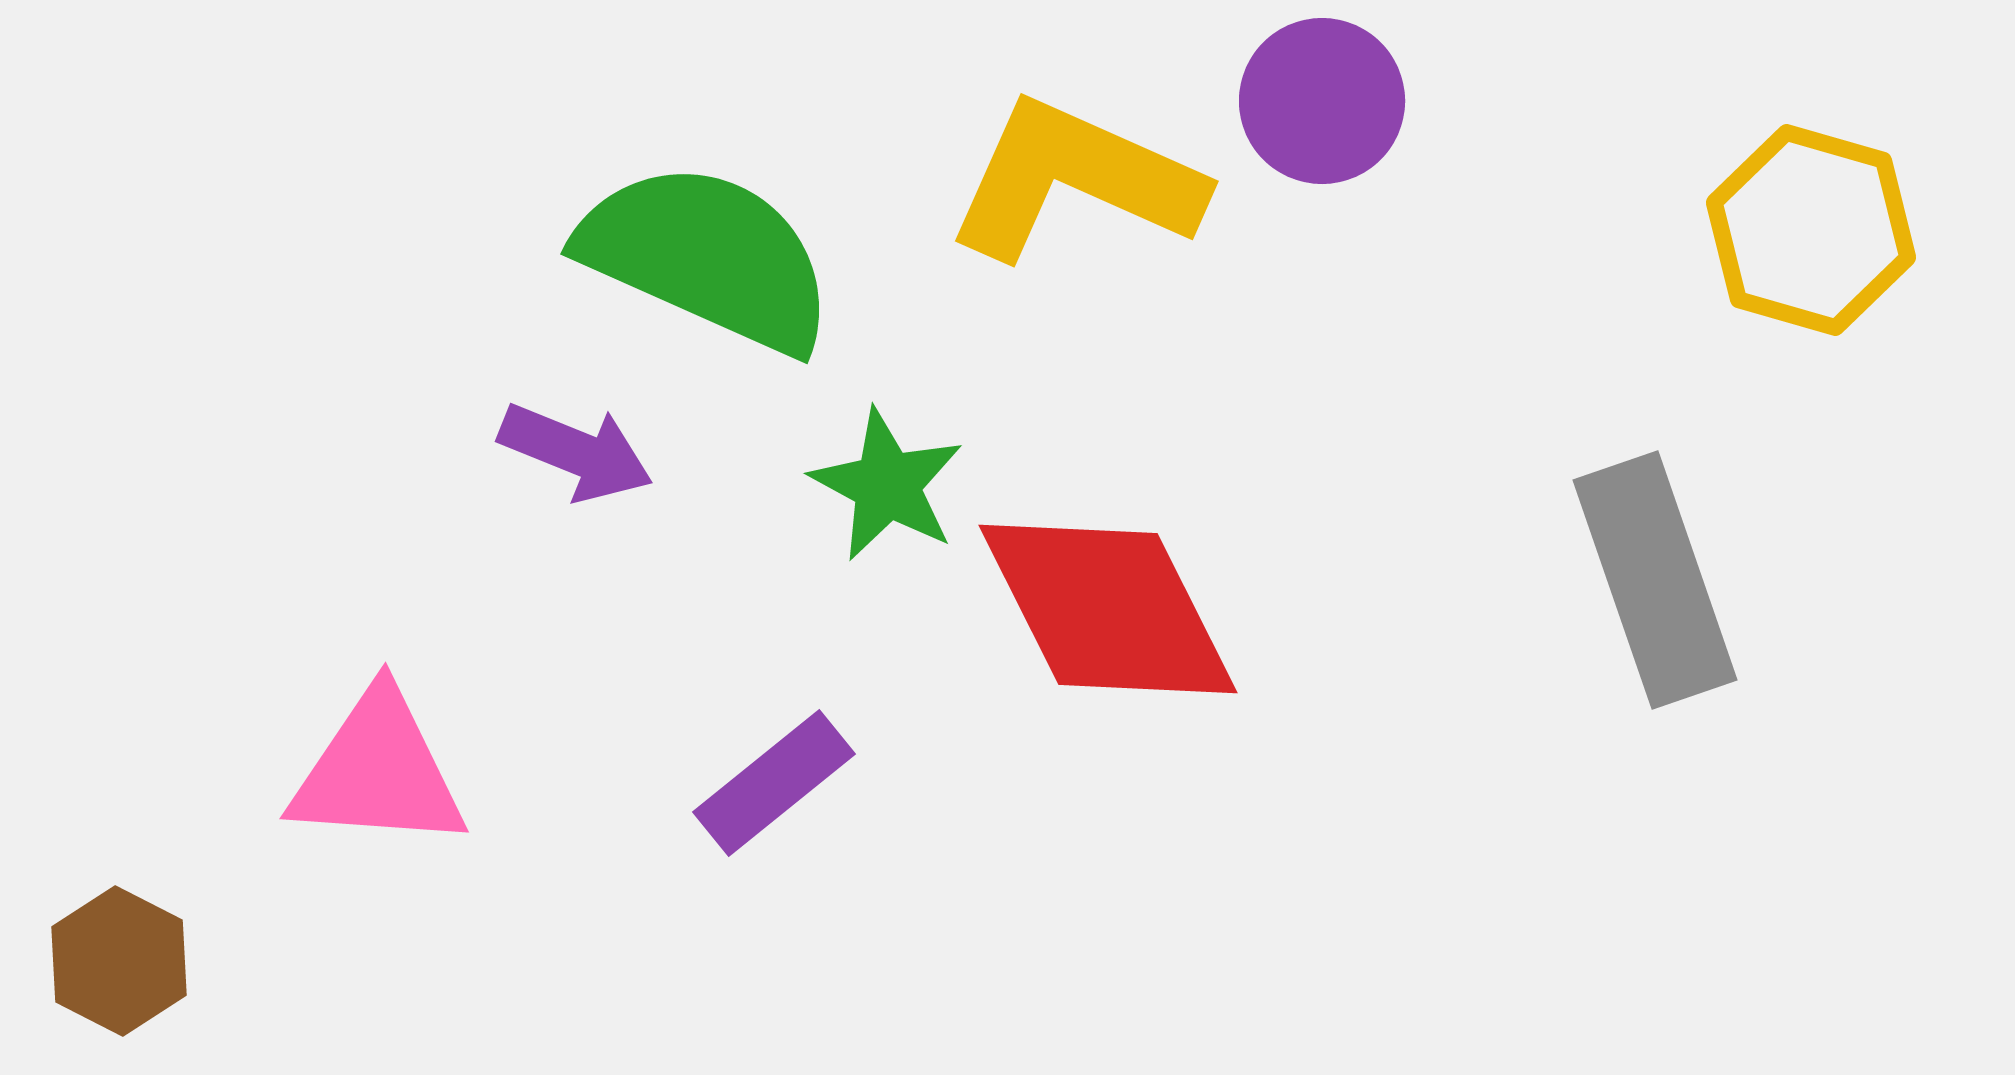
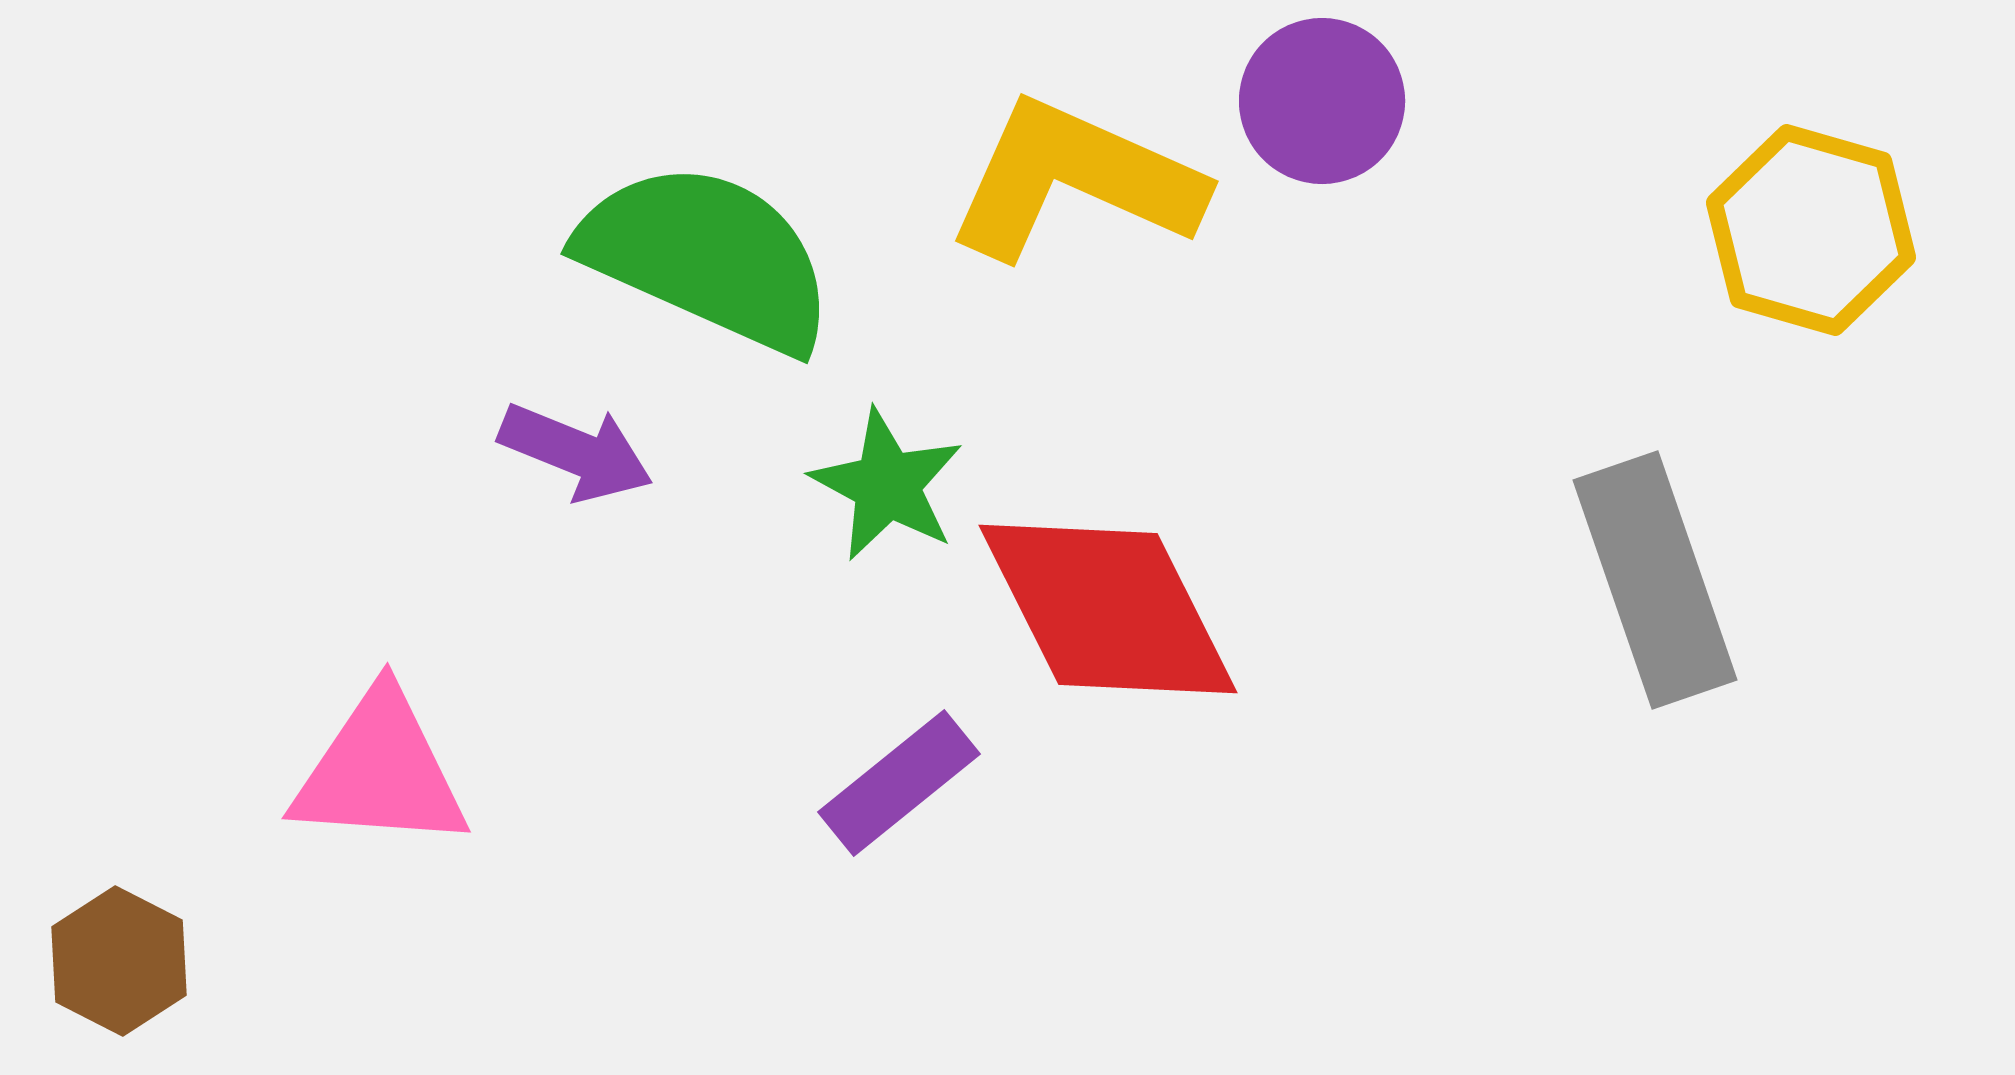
pink triangle: moved 2 px right
purple rectangle: moved 125 px right
